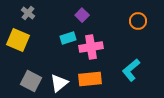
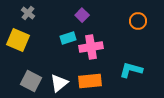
cyan L-shape: rotated 55 degrees clockwise
orange rectangle: moved 2 px down
